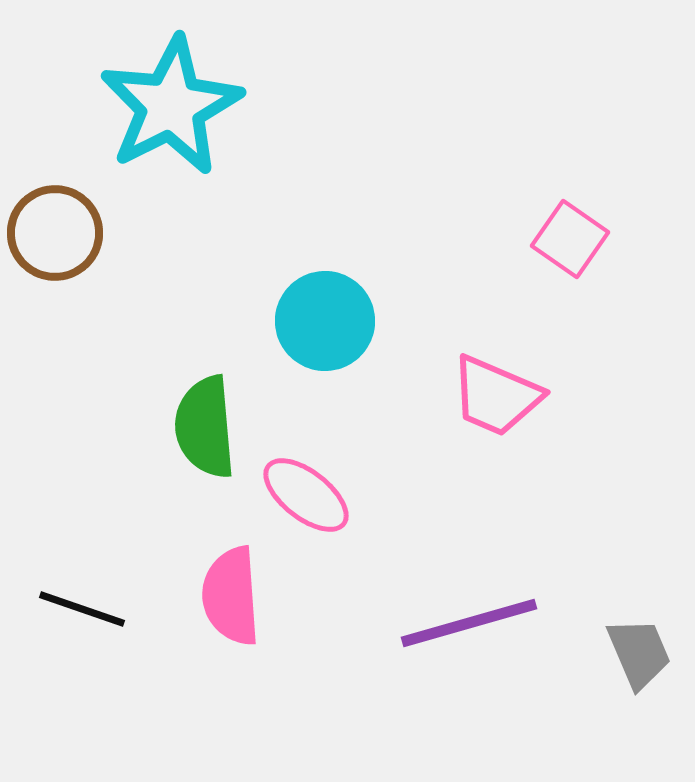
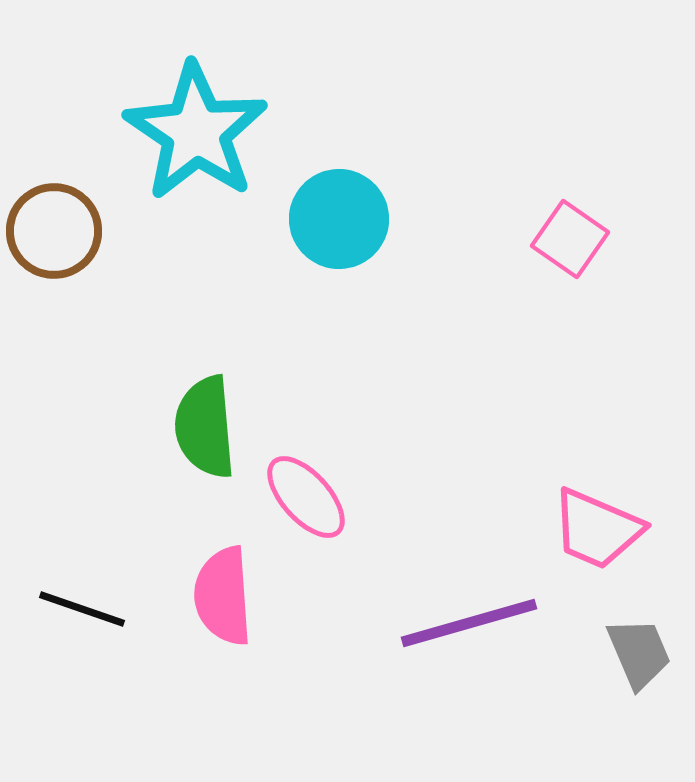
cyan star: moved 25 px right, 26 px down; rotated 11 degrees counterclockwise
brown circle: moved 1 px left, 2 px up
cyan circle: moved 14 px right, 102 px up
pink trapezoid: moved 101 px right, 133 px down
pink ellipse: moved 2 px down; rotated 10 degrees clockwise
pink semicircle: moved 8 px left
